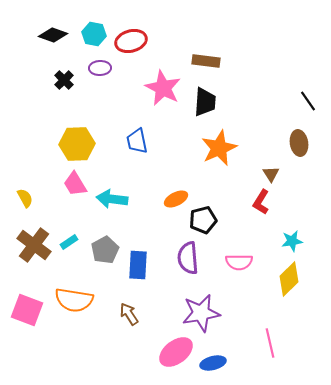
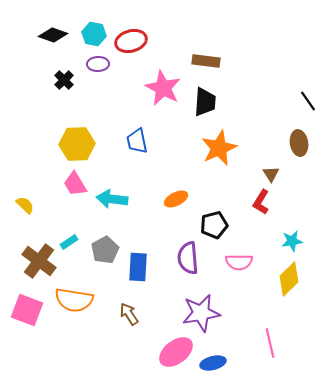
purple ellipse: moved 2 px left, 4 px up
yellow semicircle: moved 7 px down; rotated 18 degrees counterclockwise
black pentagon: moved 11 px right, 5 px down
brown cross: moved 5 px right, 16 px down
blue rectangle: moved 2 px down
